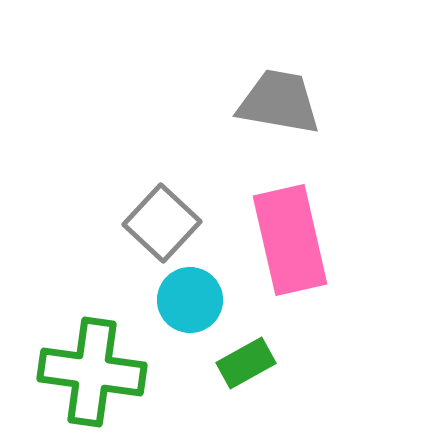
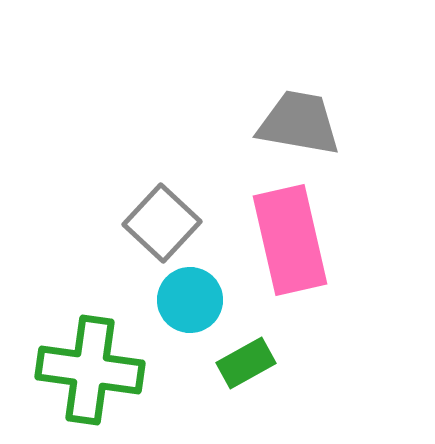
gray trapezoid: moved 20 px right, 21 px down
green cross: moved 2 px left, 2 px up
